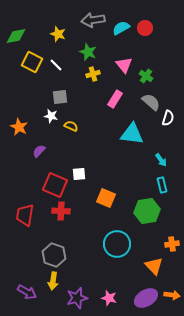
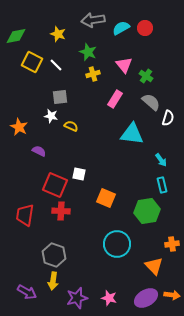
purple semicircle: rotated 72 degrees clockwise
white square: rotated 16 degrees clockwise
